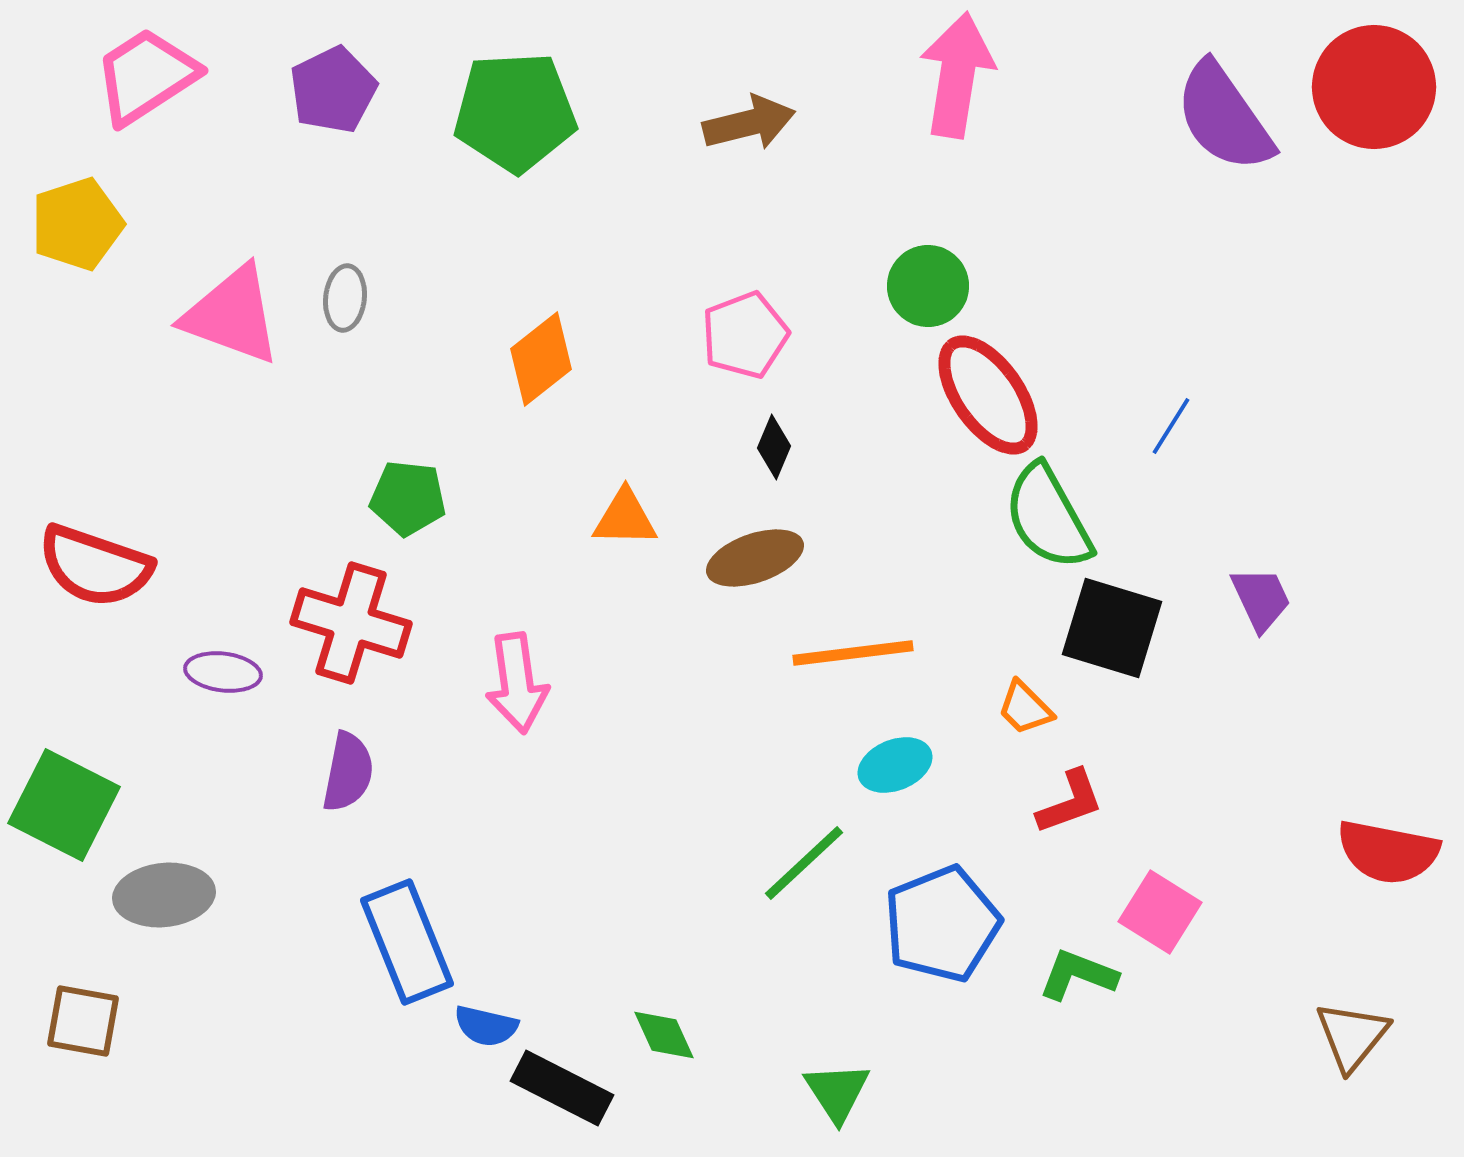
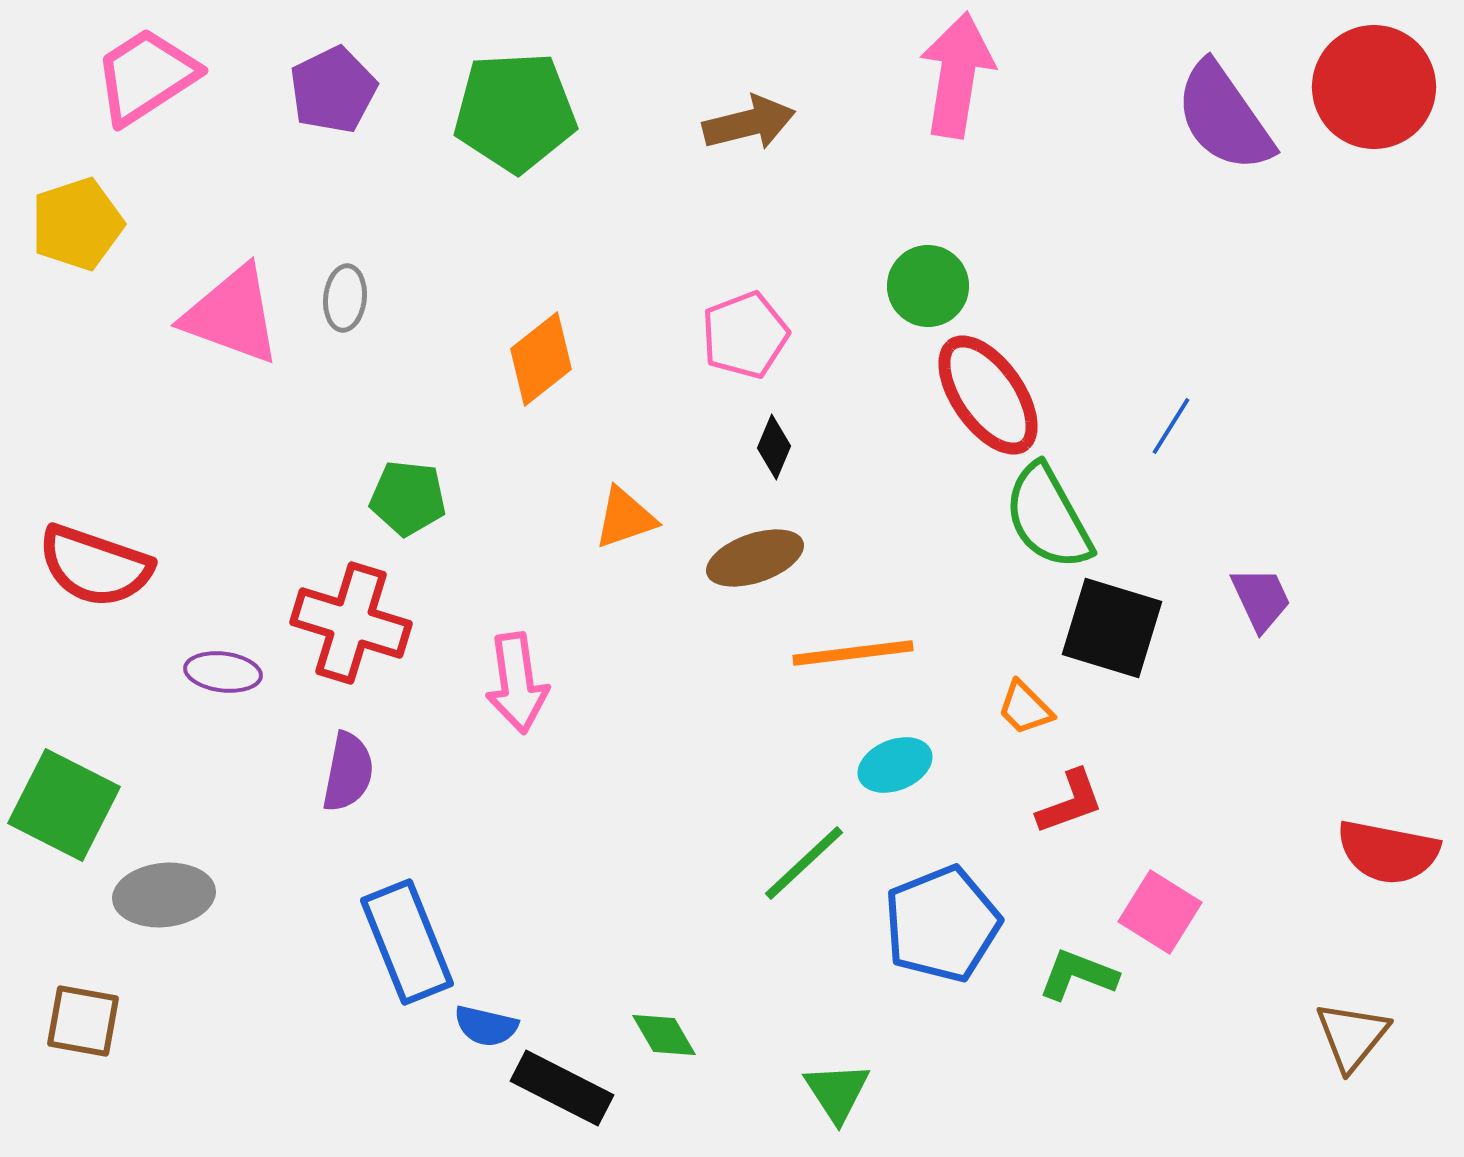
orange triangle at (625, 518): rotated 20 degrees counterclockwise
green diamond at (664, 1035): rotated 6 degrees counterclockwise
